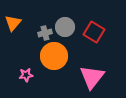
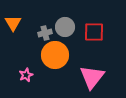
orange triangle: rotated 12 degrees counterclockwise
red square: rotated 30 degrees counterclockwise
orange circle: moved 1 px right, 1 px up
pink star: rotated 16 degrees counterclockwise
